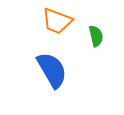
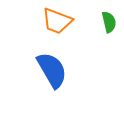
green semicircle: moved 13 px right, 14 px up
